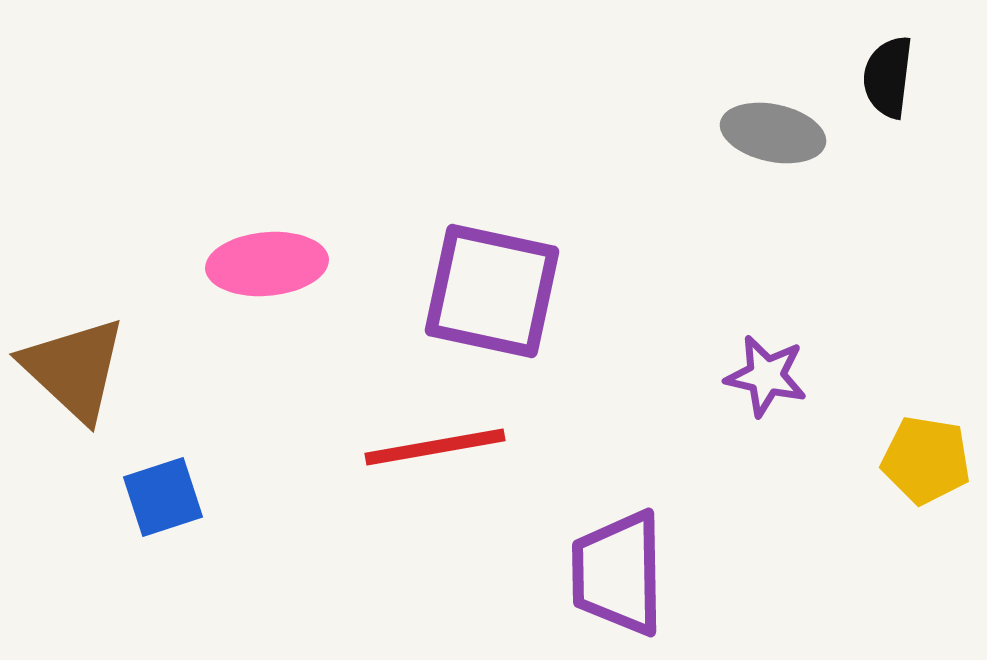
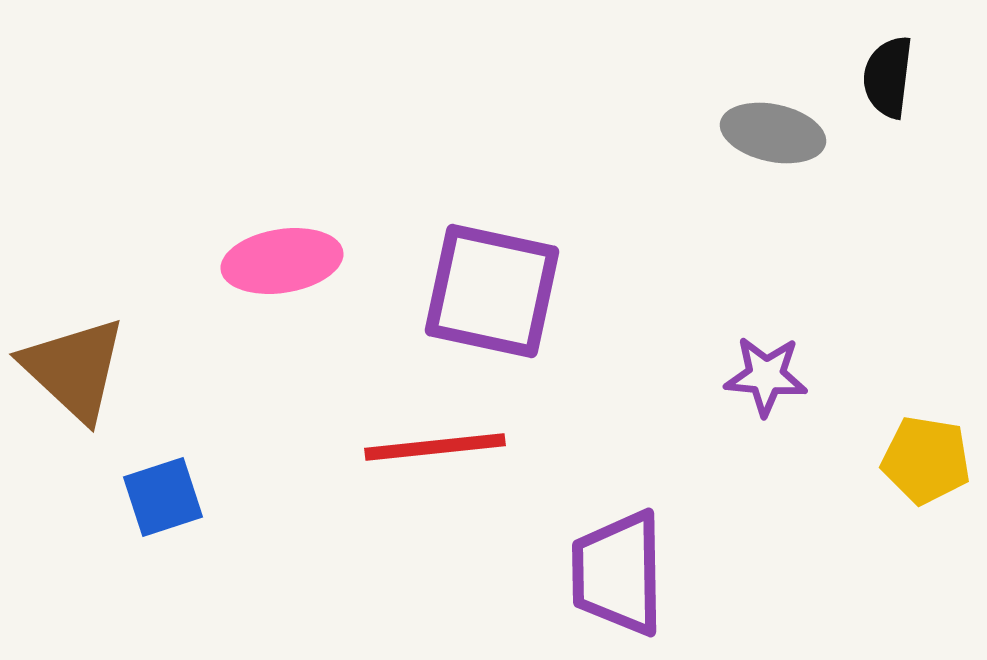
pink ellipse: moved 15 px right, 3 px up; rotated 4 degrees counterclockwise
purple star: rotated 8 degrees counterclockwise
red line: rotated 4 degrees clockwise
